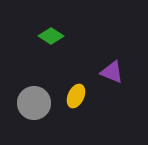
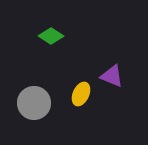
purple triangle: moved 4 px down
yellow ellipse: moved 5 px right, 2 px up
